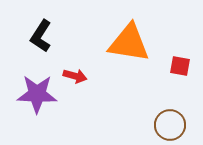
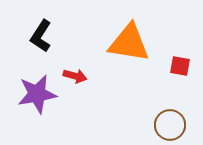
purple star: rotated 12 degrees counterclockwise
